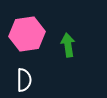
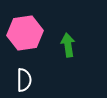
pink hexagon: moved 2 px left, 1 px up
